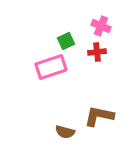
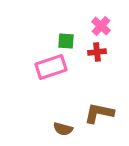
pink cross: rotated 18 degrees clockwise
green square: rotated 30 degrees clockwise
brown L-shape: moved 3 px up
brown semicircle: moved 2 px left, 3 px up
